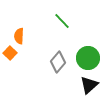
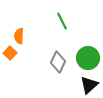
green line: rotated 18 degrees clockwise
gray diamond: rotated 15 degrees counterclockwise
